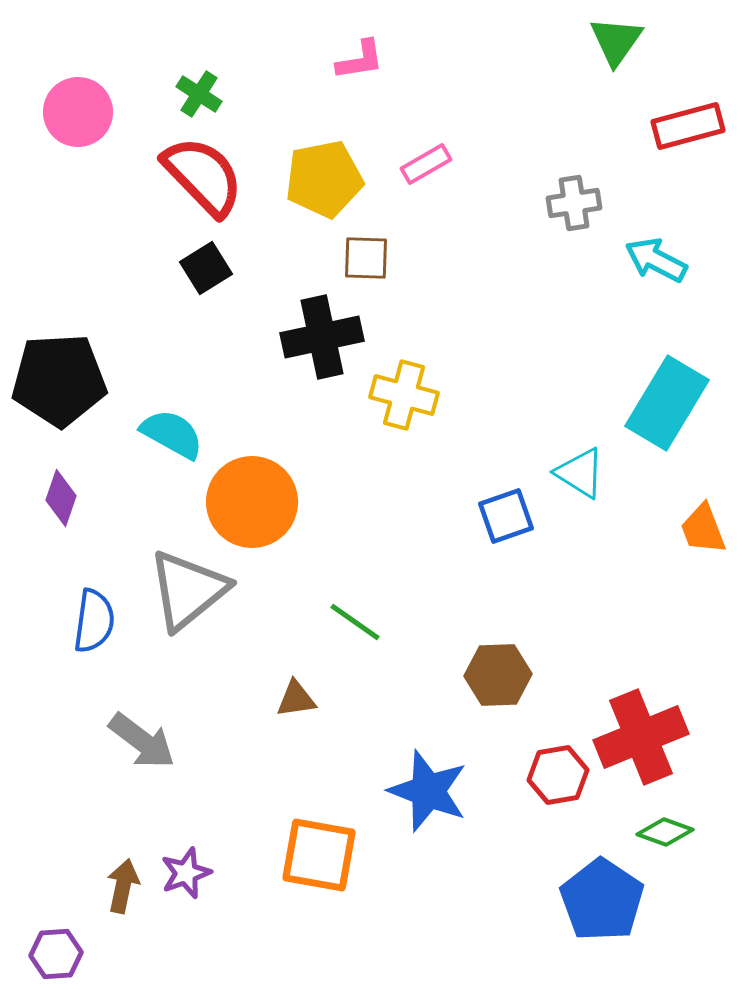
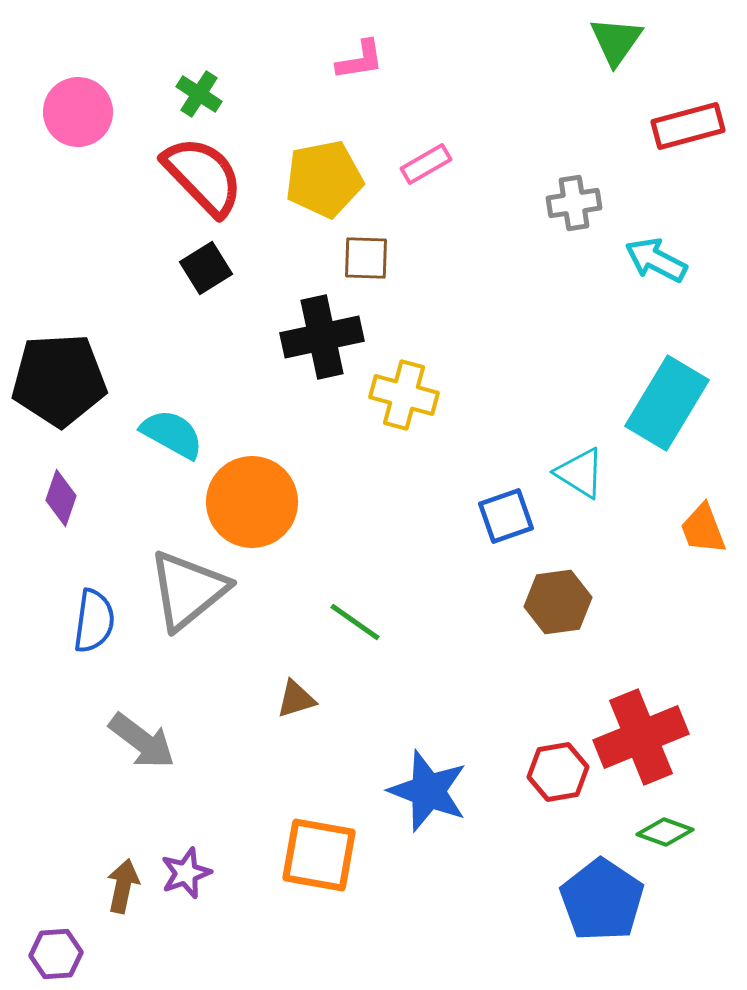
brown hexagon: moved 60 px right, 73 px up; rotated 6 degrees counterclockwise
brown triangle: rotated 9 degrees counterclockwise
red hexagon: moved 3 px up
